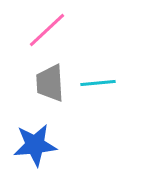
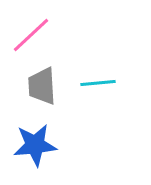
pink line: moved 16 px left, 5 px down
gray trapezoid: moved 8 px left, 3 px down
